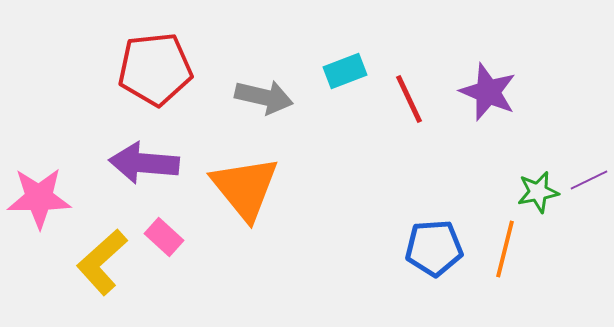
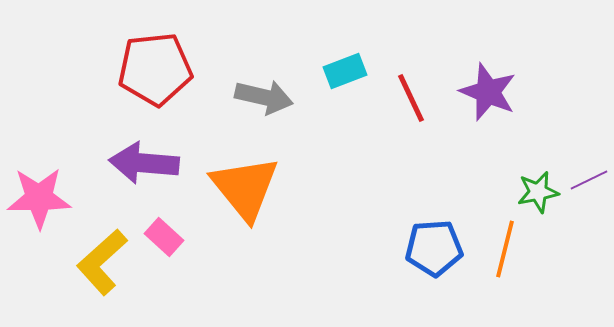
red line: moved 2 px right, 1 px up
